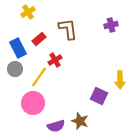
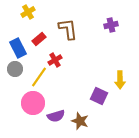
purple semicircle: moved 10 px up
